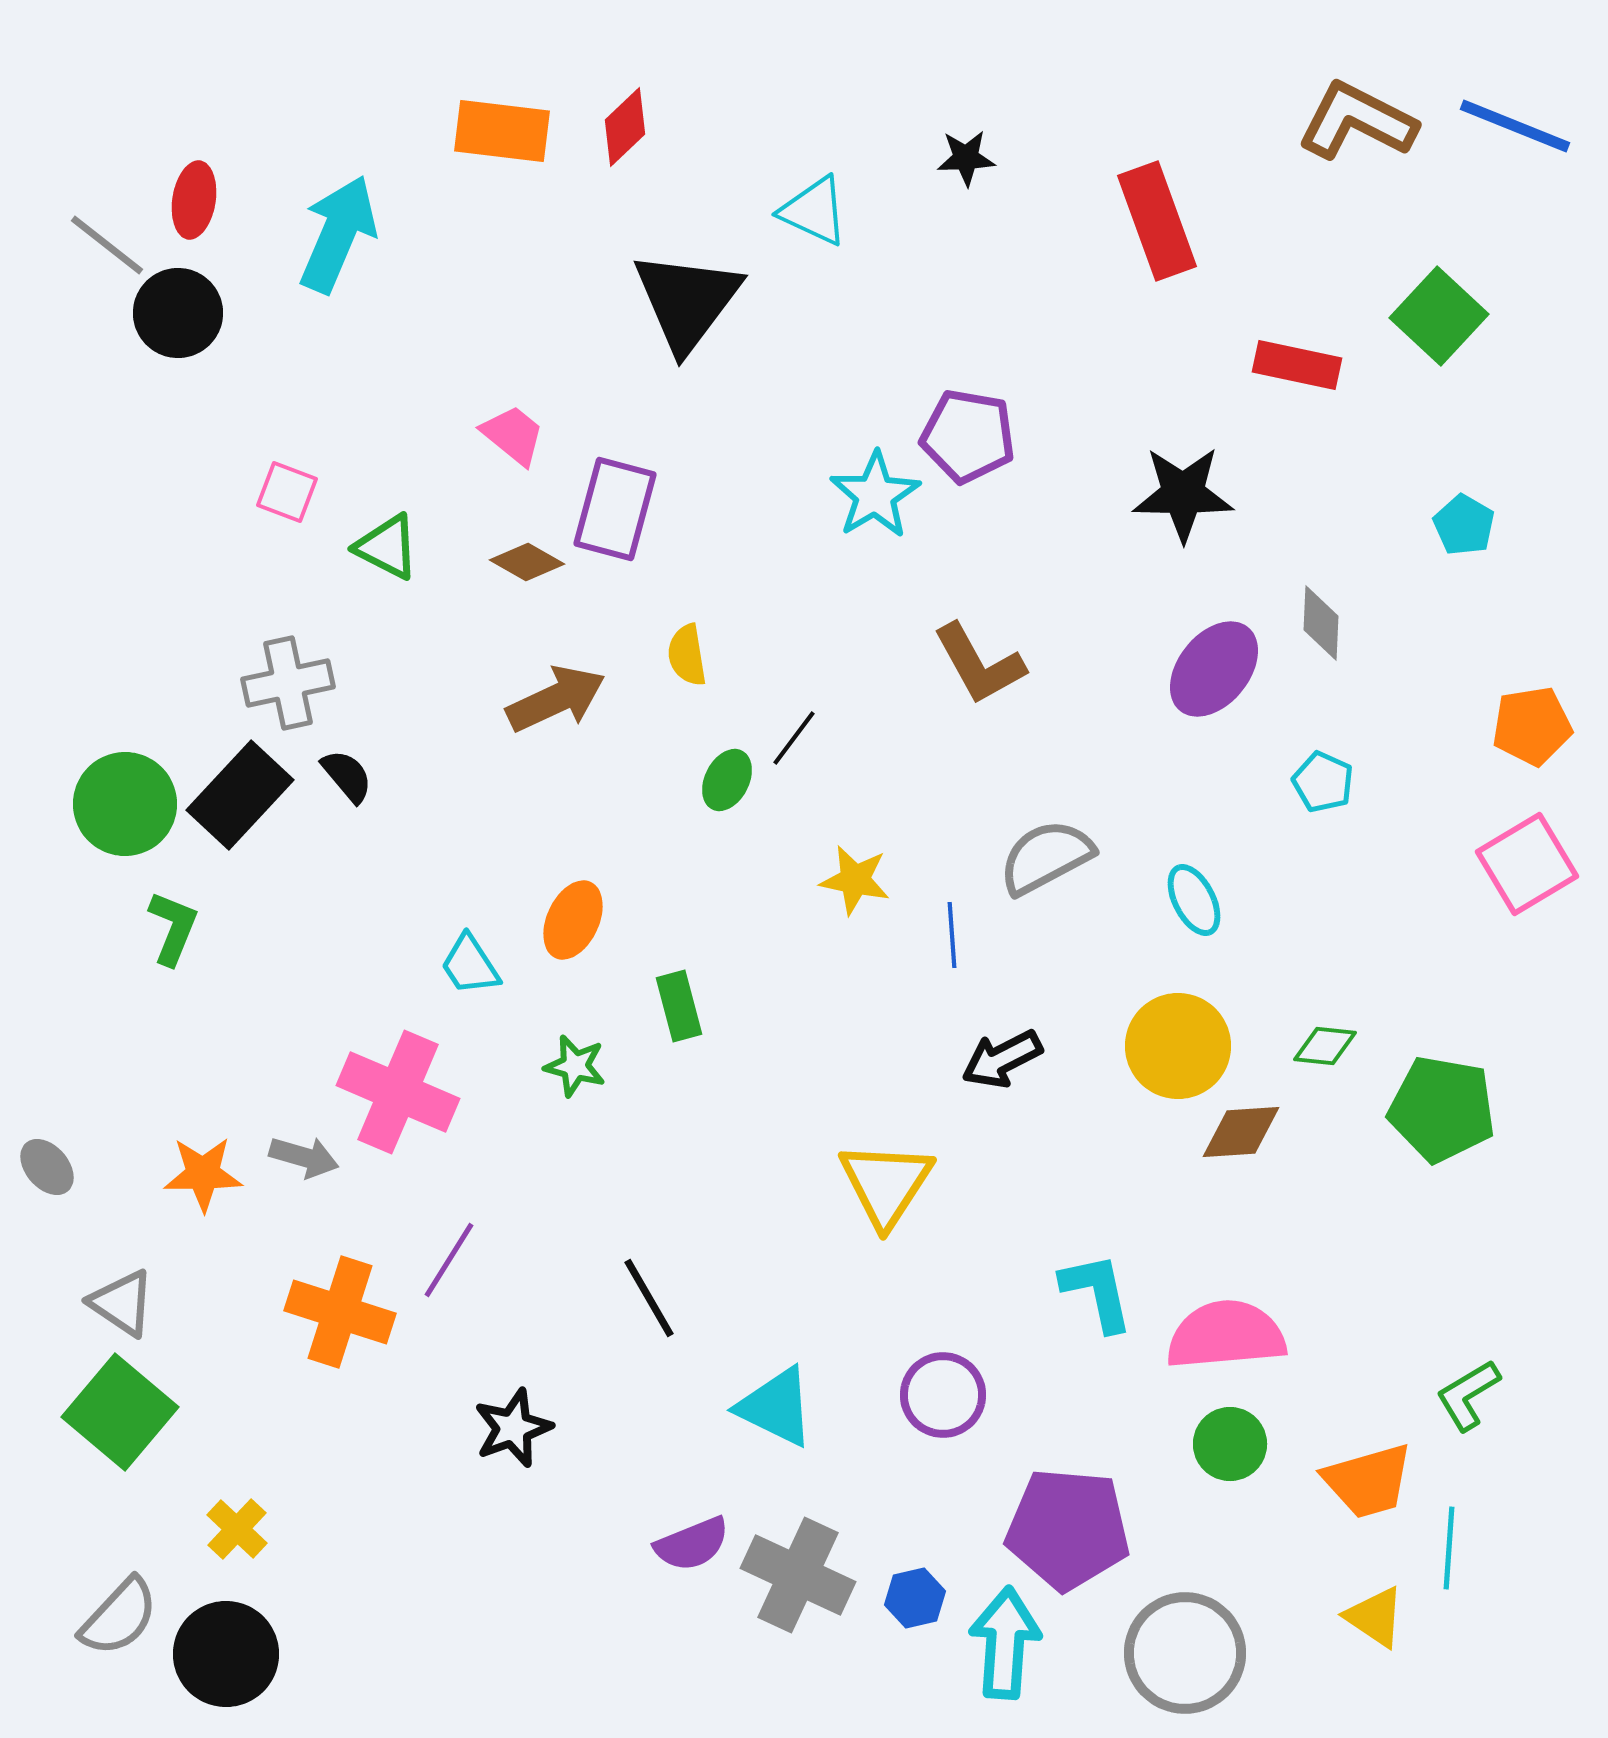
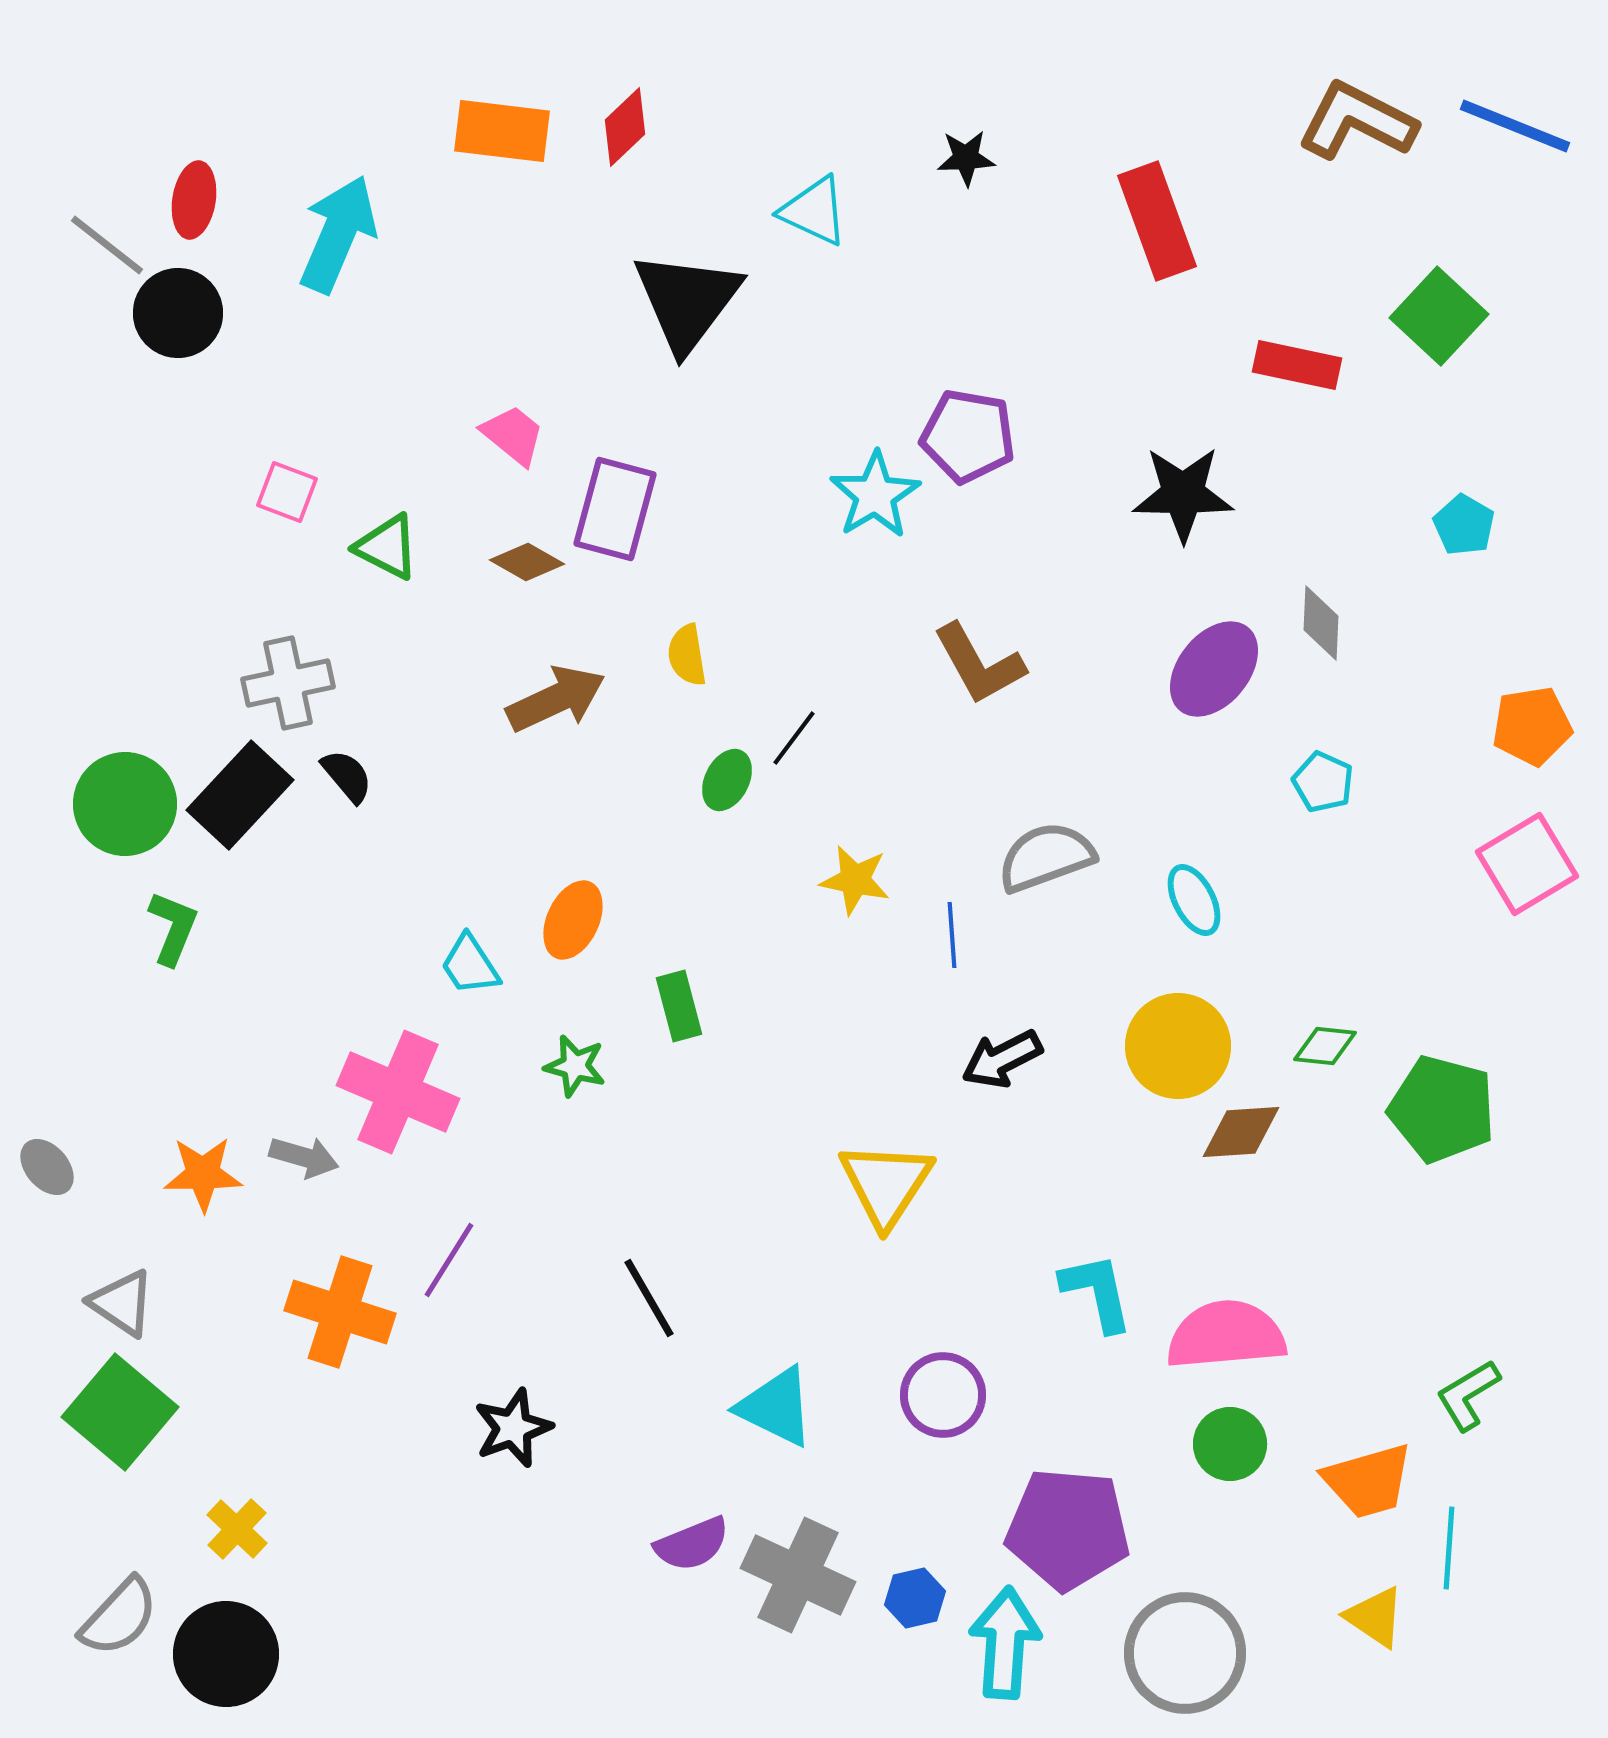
gray semicircle at (1046, 857): rotated 8 degrees clockwise
green pentagon at (1442, 1109): rotated 5 degrees clockwise
